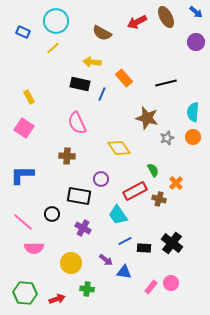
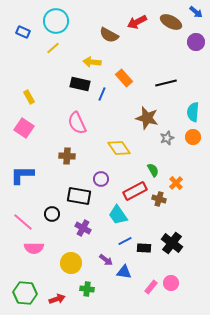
brown ellipse at (166, 17): moved 5 px right, 5 px down; rotated 35 degrees counterclockwise
brown semicircle at (102, 33): moved 7 px right, 2 px down
